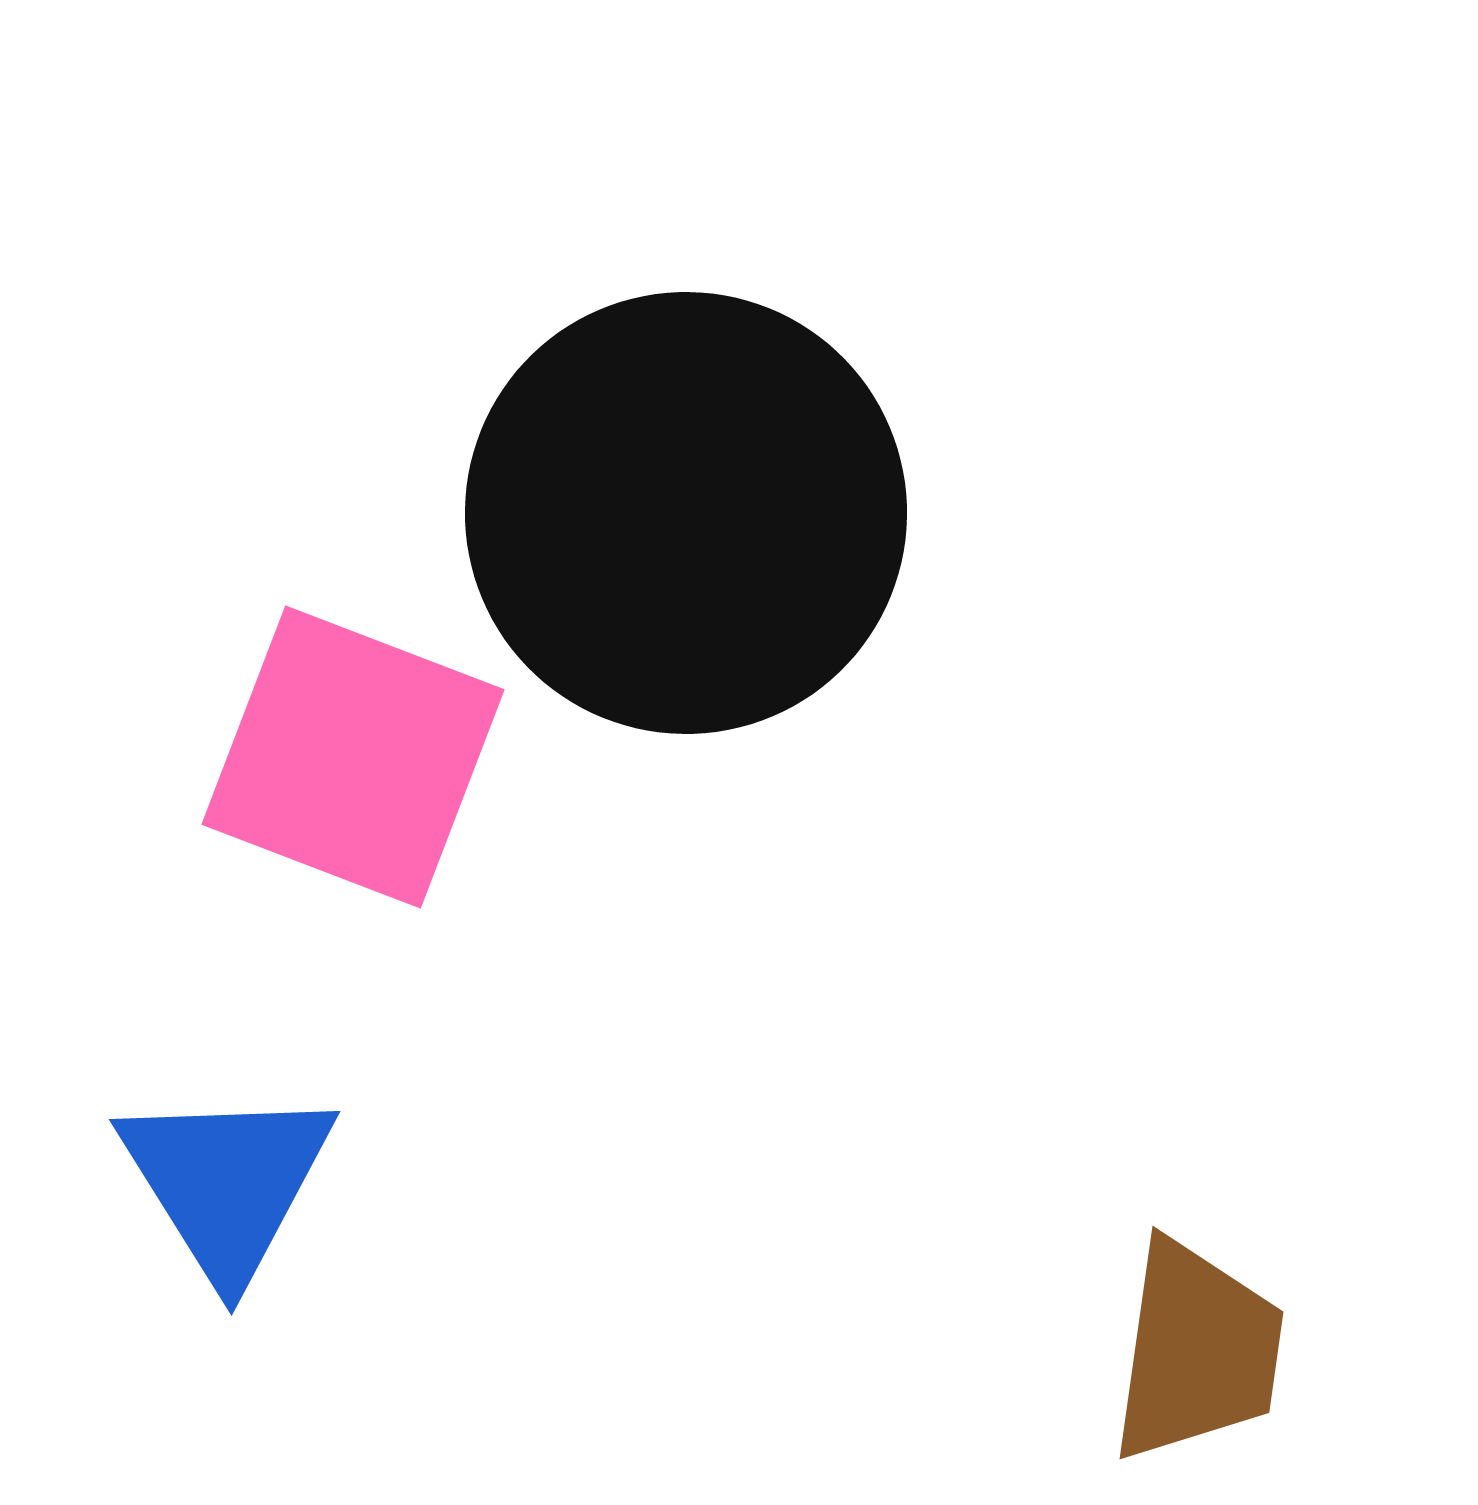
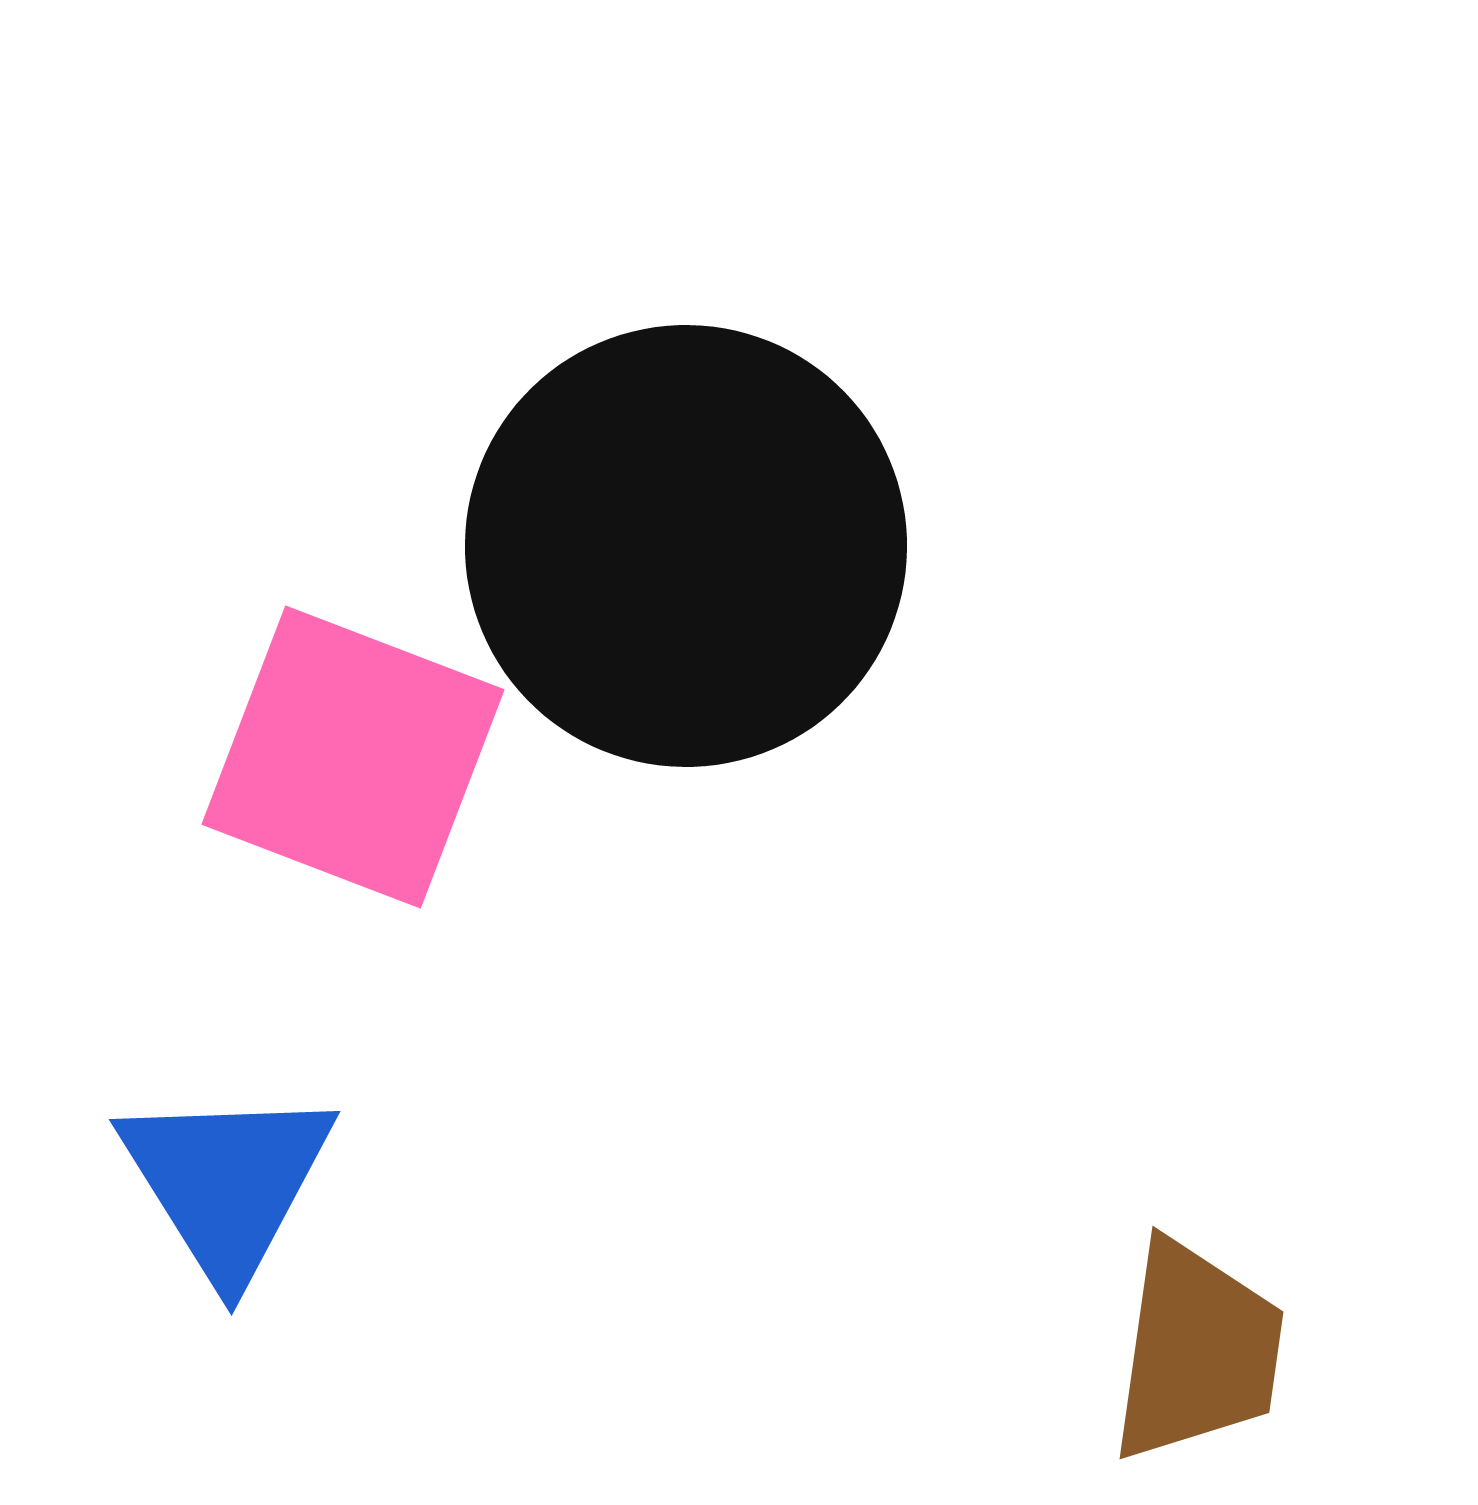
black circle: moved 33 px down
